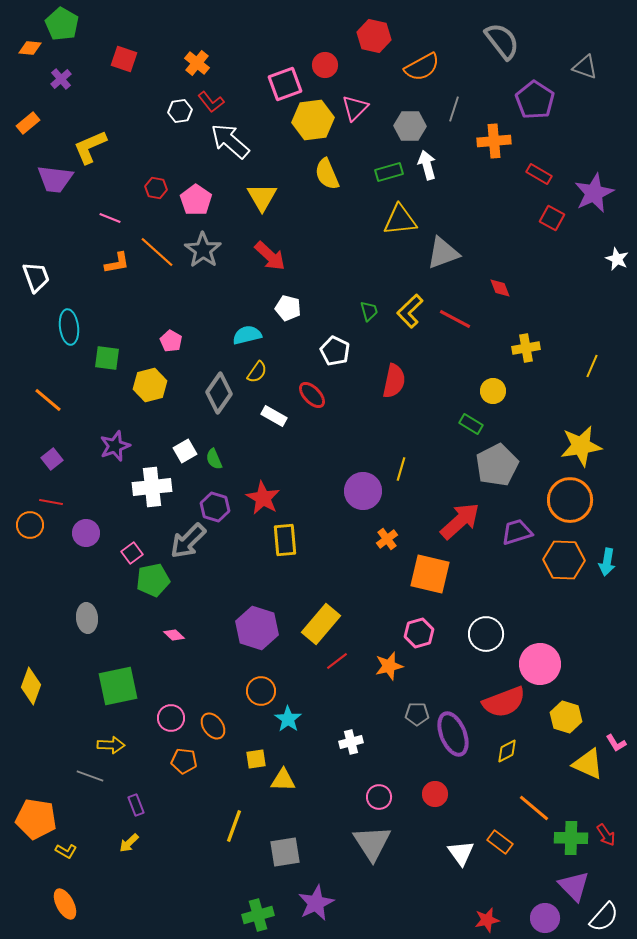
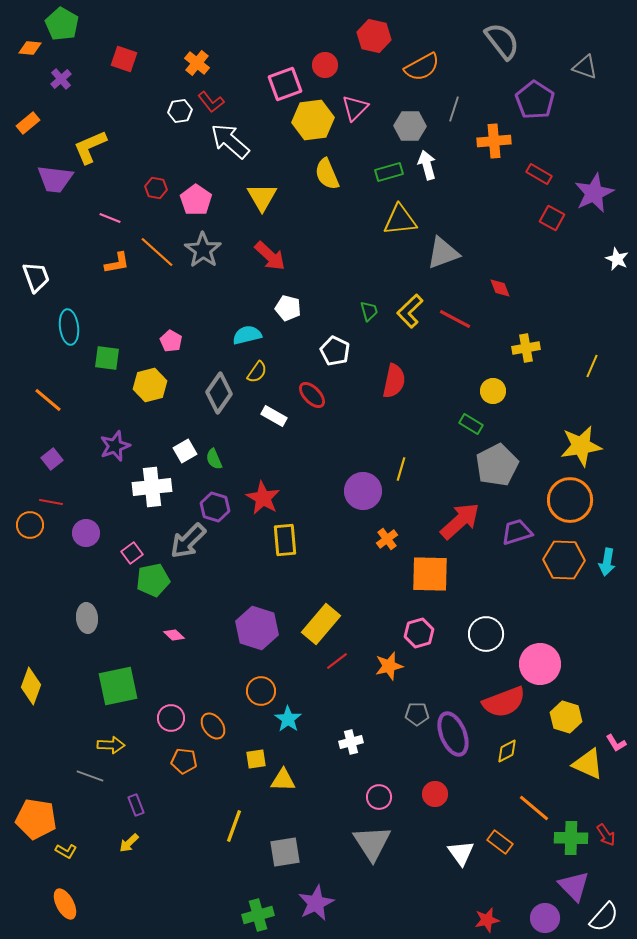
orange square at (430, 574): rotated 12 degrees counterclockwise
